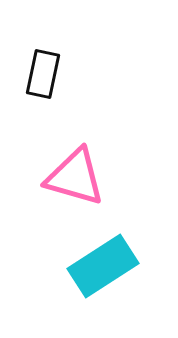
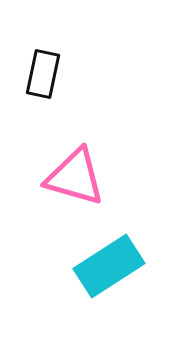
cyan rectangle: moved 6 px right
